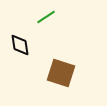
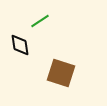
green line: moved 6 px left, 4 px down
